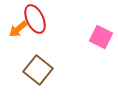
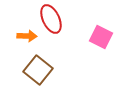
red ellipse: moved 16 px right
orange arrow: moved 9 px right, 7 px down; rotated 138 degrees counterclockwise
